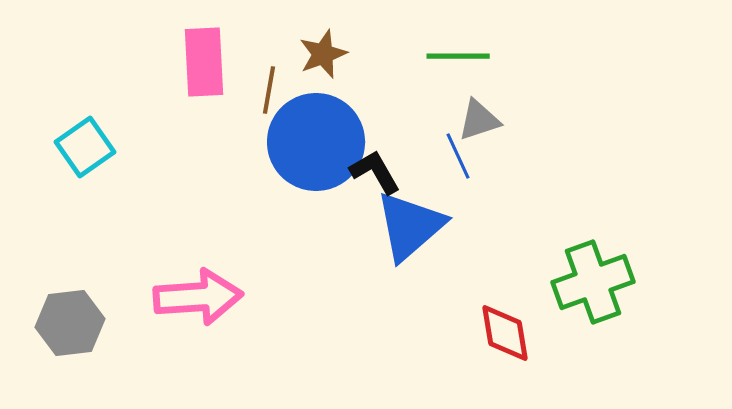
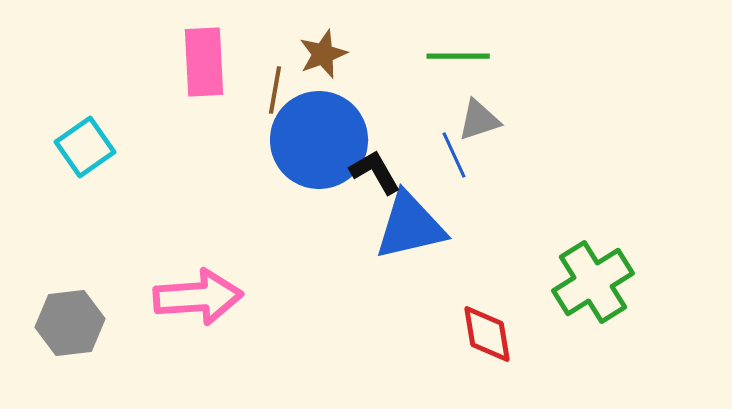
brown line: moved 6 px right
blue circle: moved 3 px right, 2 px up
blue line: moved 4 px left, 1 px up
blue triangle: rotated 28 degrees clockwise
green cross: rotated 12 degrees counterclockwise
red diamond: moved 18 px left, 1 px down
